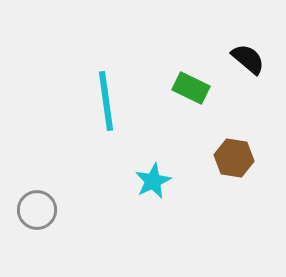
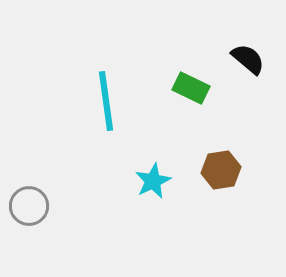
brown hexagon: moved 13 px left, 12 px down; rotated 18 degrees counterclockwise
gray circle: moved 8 px left, 4 px up
